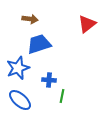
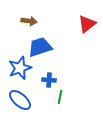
brown arrow: moved 1 px left, 2 px down
blue trapezoid: moved 1 px right, 3 px down
blue star: moved 2 px right
green line: moved 2 px left, 1 px down
